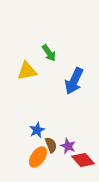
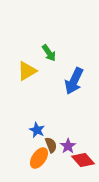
yellow triangle: rotated 20 degrees counterclockwise
blue star: rotated 21 degrees counterclockwise
purple star: rotated 14 degrees clockwise
orange ellipse: moved 1 px right, 1 px down
